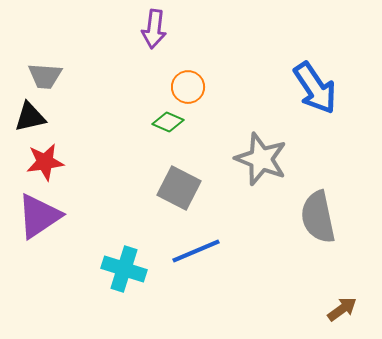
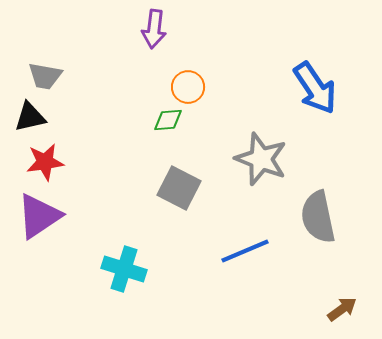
gray trapezoid: rotated 6 degrees clockwise
green diamond: moved 2 px up; rotated 28 degrees counterclockwise
blue line: moved 49 px right
